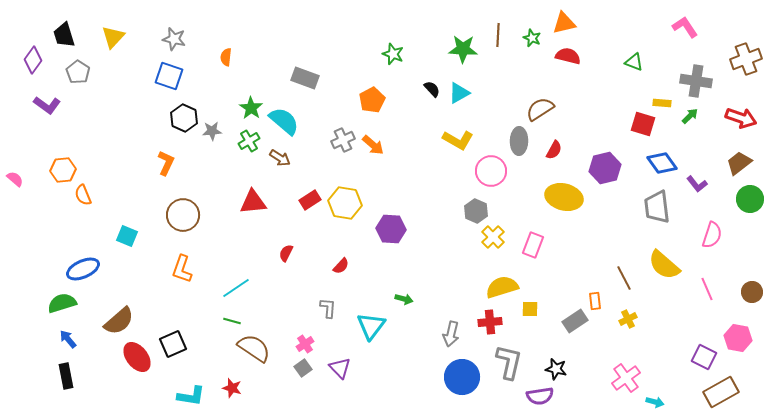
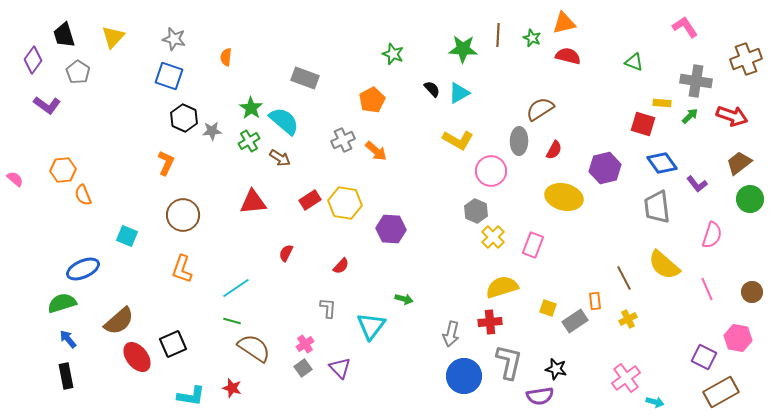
red arrow at (741, 118): moved 9 px left, 2 px up
orange arrow at (373, 145): moved 3 px right, 6 px down
yellow square at (530, 309): moved 18 px right, 1 px up; rotated 18 degrees clockwise
blue circle at (462, 377): moved 2 px right, 1 px up
